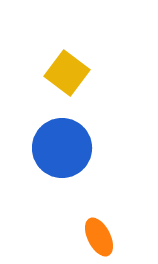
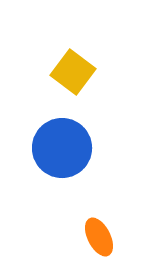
yellow square: moved 6 px right, 1 px up
